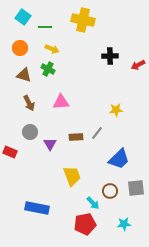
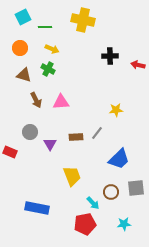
cyan square: rotated 28 degrees clockwise
red arrow: rotated 40 degrees clockwise
brown arrow: moved 7 px right, 3 px up
brown circle: moved 1 px right, 1 px down
